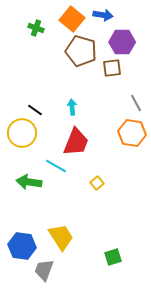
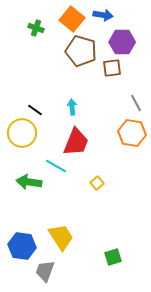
gray trapezoid: moved 1 px right, 1 px down
